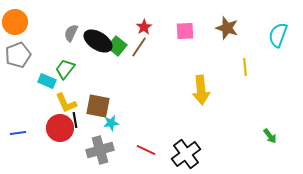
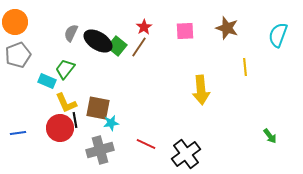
brown square: moved 2 px down
red line: moved 6 px up
